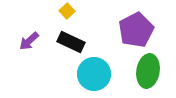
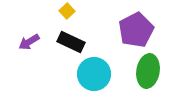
purple arrow: moved 1 px down; rotated 10 degrees clockwise
